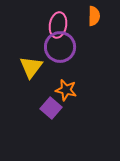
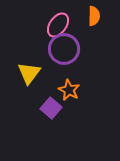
pink ellipse: rotated 25 degrees clockwise
purple circle: moved 4 px right, 2 px down
yellow triangle: moved 2 px left, 6 px down
orange star: moved 3 px right; rotated 15 degrees clockwise
